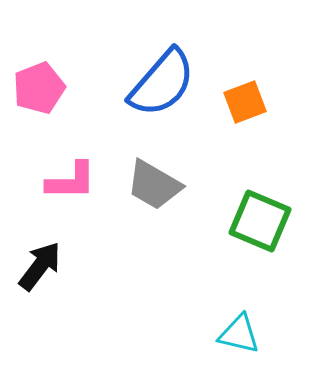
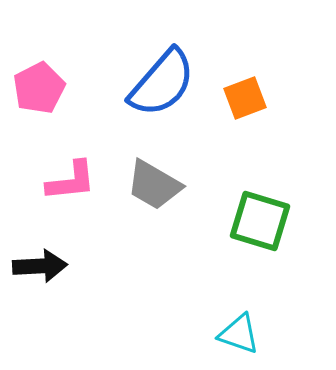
pink pentagon: rotated 6 degrees counterclockwise
orange square: moved 4 px up
pink L-shape: rotated 6 degrees counterclockwise
green square: rotated 6 degrees counterclockwise
black arrow: rotated 50 degrees clockwise
cyan triangle: rotated 6 degrees clockwise
